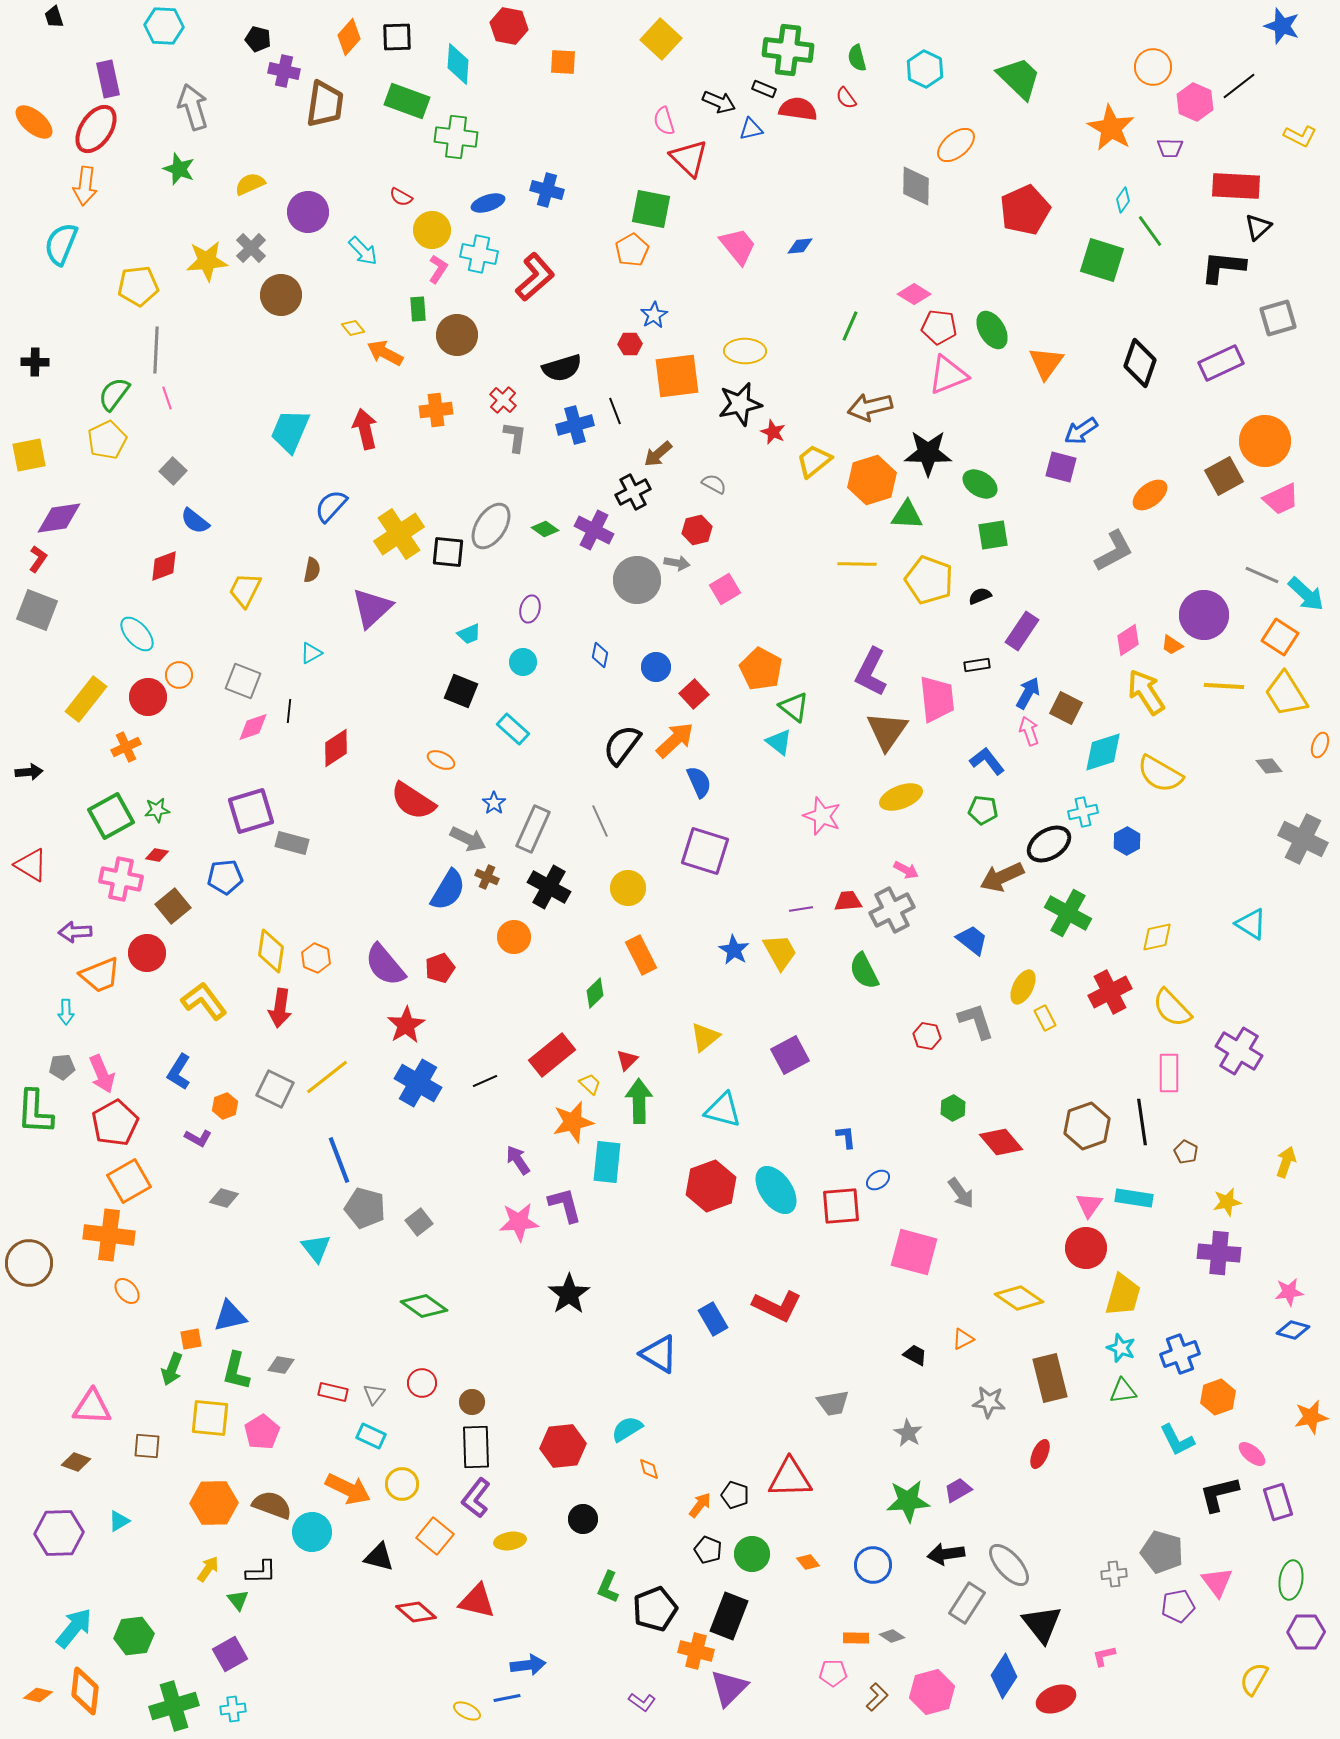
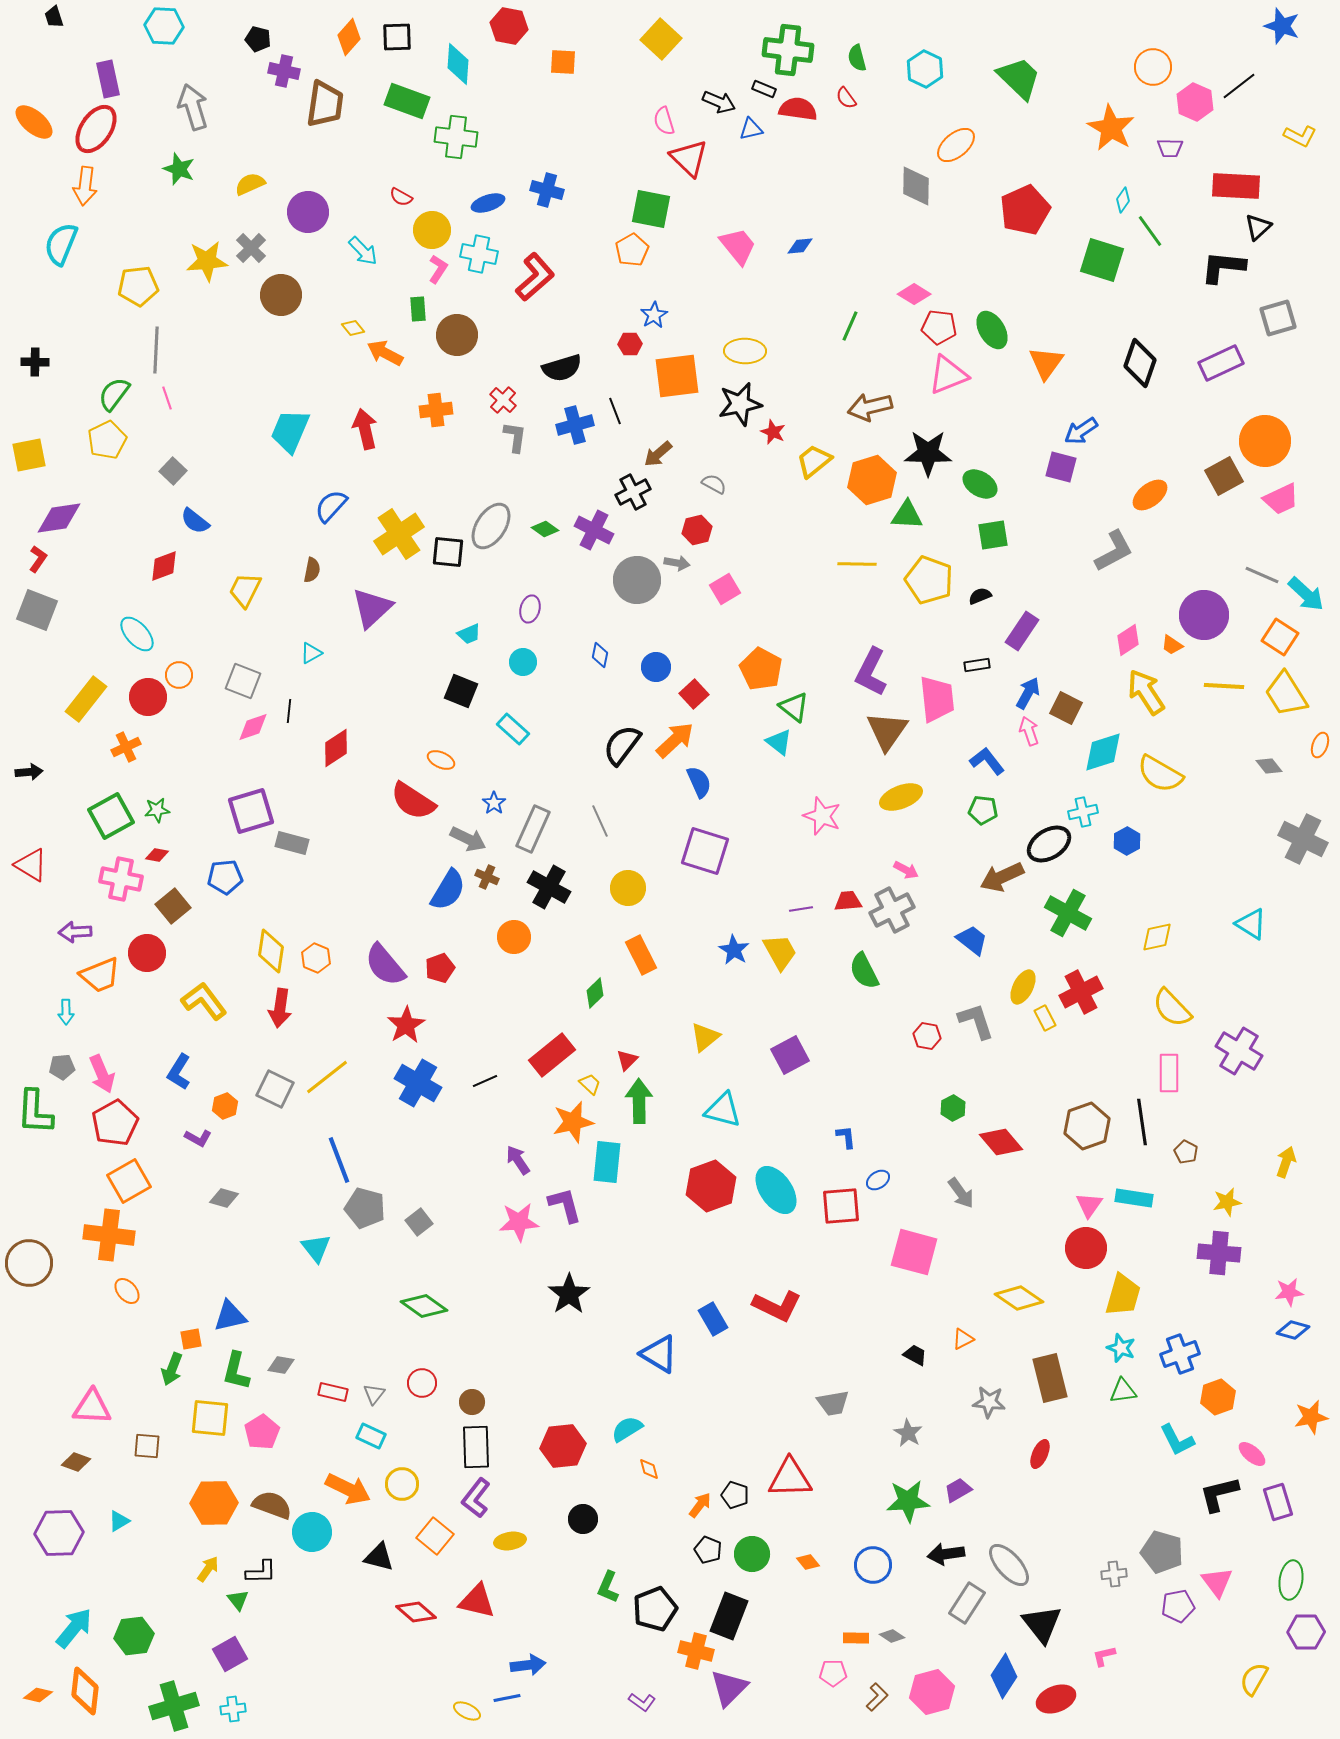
red cross at (1110, 992): moved 29 px left
